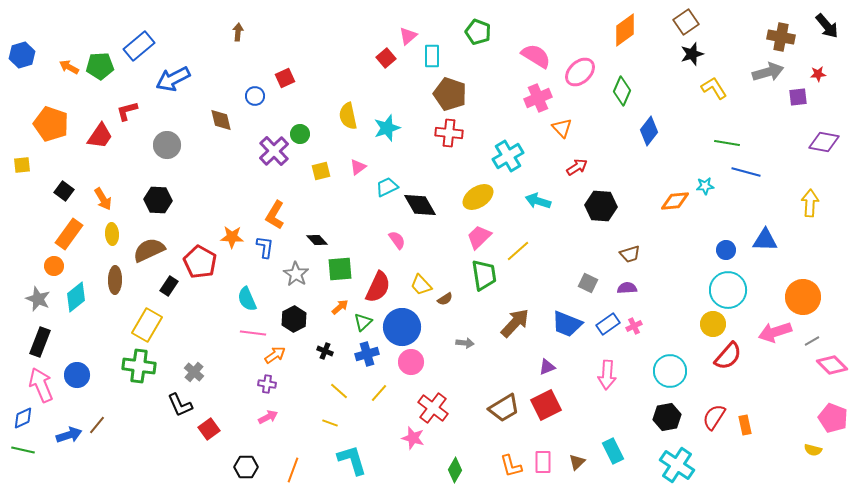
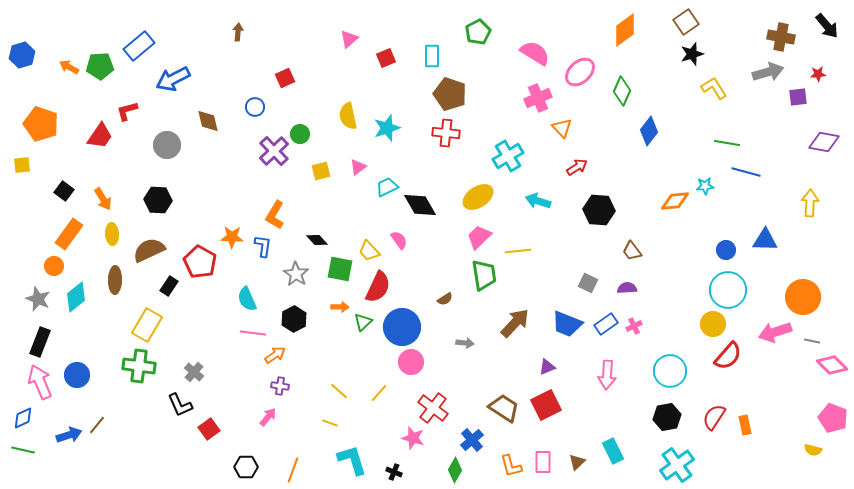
green pentagon at (478, 32): rotated 25 degrees clockwise
pink triangle at (408, 36): moved 59 px left, 3 px down
pink semicircle at (536, 56): moved 1 px left, 3 px up
red square at (386, 58): rotated 18 degrees clockwise
blue circle at (255, 96): moved 11 px down
brown diamond at (221, 120): moved 13 px left, 1 px down
orange pentagon at (51, 124): moved 10 px left
red cross at (449, 133): moved 3 px left
black hexagon at (601, 206): moved 2 px left, 4 px down
pink semicircle at (397, 240): moved 2 px right
blue L-shape at (265, 247): moved 2 px left, 1 px up
yellow line at (518, 251): rotated 35 degrees clockwise
brown trapezoid at (630, 254): moved 2 px right, 3 px up; rotated 70 degrees clockwise
green square at (340, 269): rotated 16 degrees clockwise
yellow trapezoid at (421, 285): moved 52 px left, 34 px up
orange arrow at (340, 307): rotated 42 degrees clockwise
blue rectangle at (608, 324): moved 2 px left
gray line at (812, 341): rotated 42 degrees clockwise
black cross at (325, 351): moved 69 px right, 121 px down
blue cross at (367, 354): moved 105 px right, 86 px down; rotated 25 degrees counterclockwise
purple cross at (267, 384): moved 13 px right, 2 px down
pink arrow at (41, 385): moved 1 px left, 3 px up
brown trapezoid at (504, 408): rotated 116 degrees counterclockwise
pink arrow at (268, 417): rotated 24 degrees counterclockwise
cyan cross at (677, 465): rotated 20 degrees clockwise
